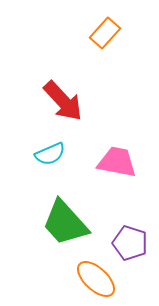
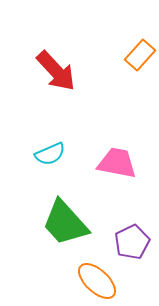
orange rectangle: moved 35 px right, 22 px down
red arrow: moved 7 px left, 30 px up
pink trapezoid: moved 1 px down
purple pentagon: moved 2 px right, 1 px up; rotated 28 degrees clockwise
orange ellipse: moved 1 px right, 2 px down
